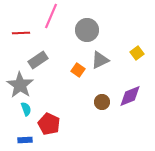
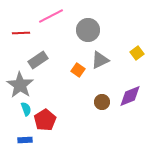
pink line: rotated 40 degrees clockwise
gray circle: moved 1 px right
red pentagon: moved 4 px left, 4 px up; rotated 15 degrees clockwise
